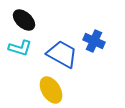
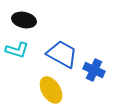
black ellipse: rotated 30 degrees counterclockwise
blue cross: moved 29 px down
cyan L-shape: moved 3 px left, 2 px down
